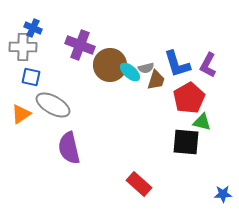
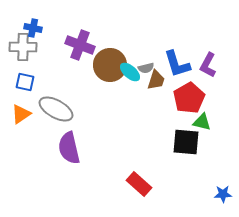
blue cross: rotated 12 degrees counterclockwise
blue square: moved 6 px left, 5 px down
gray ellipse: moved 3 px right, 4 px down
